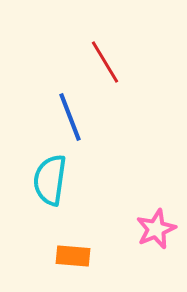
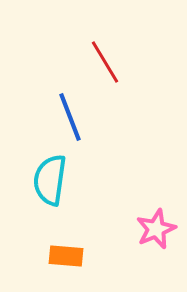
orange rectangle: moved 7 px left
